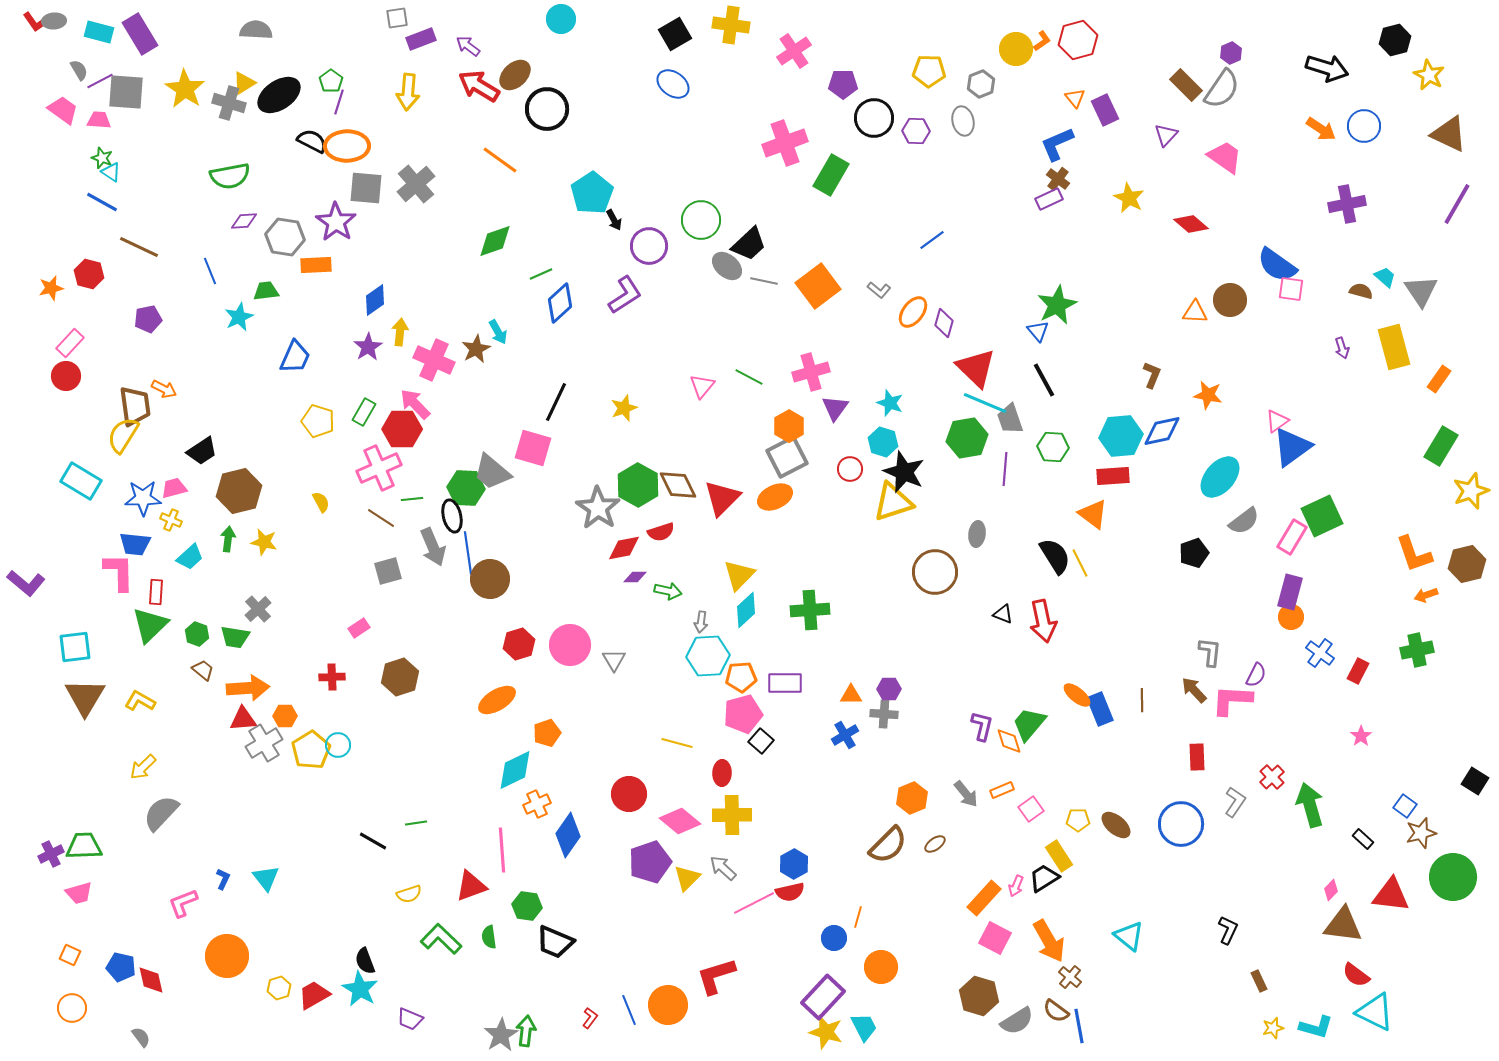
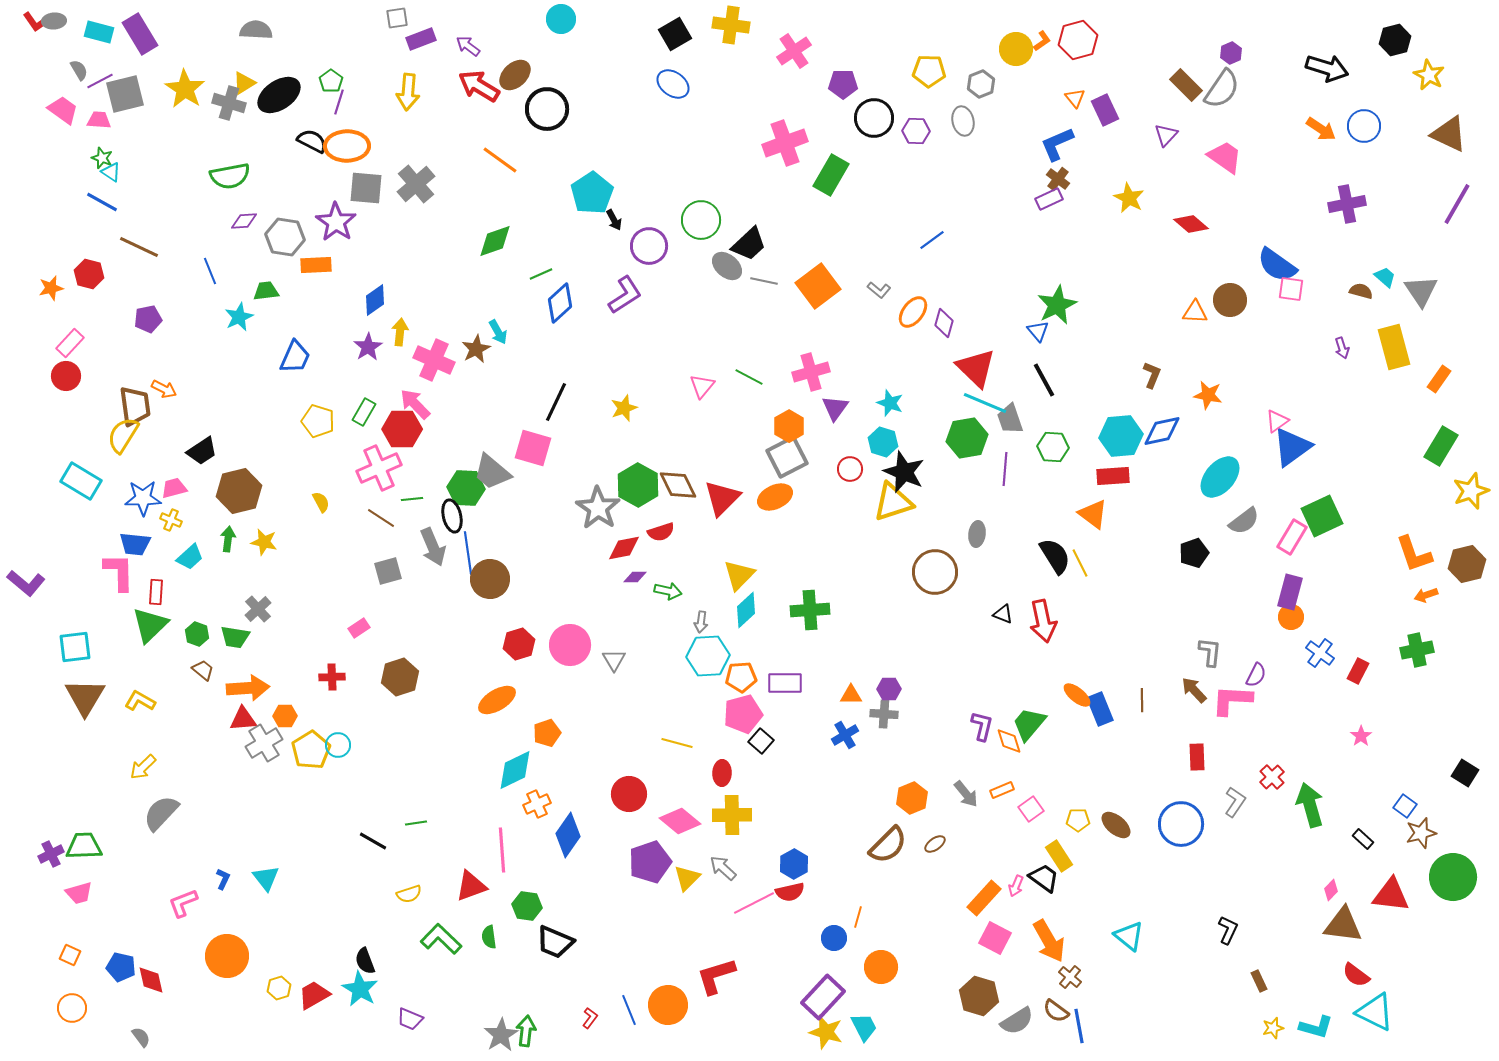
gray square at (126, 92): moved 1 px left, 2 px down; rotated 18 degrees counterclockwise
black square at (1475, 781): moved 10 px left, 8 px up
black trapezoid at (1044, 878): rotated 68 degrees clockwise
